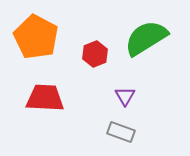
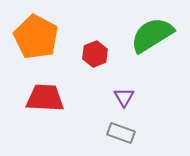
green semicircle: moved 6 px right, 3 px up
purple triangle: moved 1 px left, 1 px down
gray rectangle: moved 1 px down
